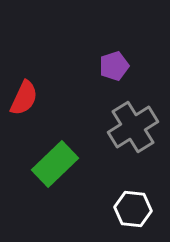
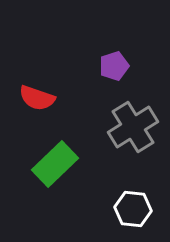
red semicircle: moved 13 px right; rotated 84 degrees clockwise
